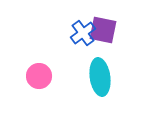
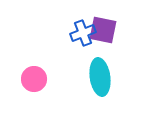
blue cross: rotated 15 degrees clockwise
pink circle: moved 5 px left, 3 px down
